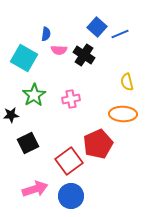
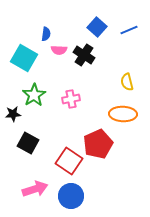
blue line: moved 9 px right, 4 px up
black star: moved 2 px right, 1 px up
black square: rotated 35 degrees counterclockwise
red square: rotated 20 degrees counterclockwise
